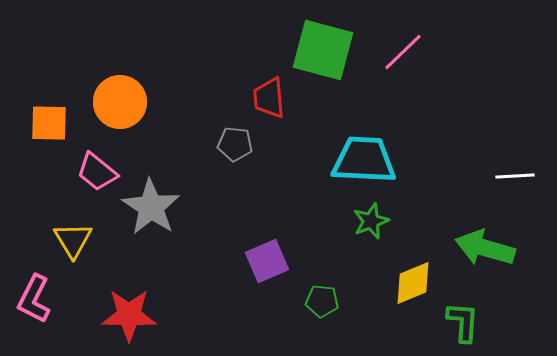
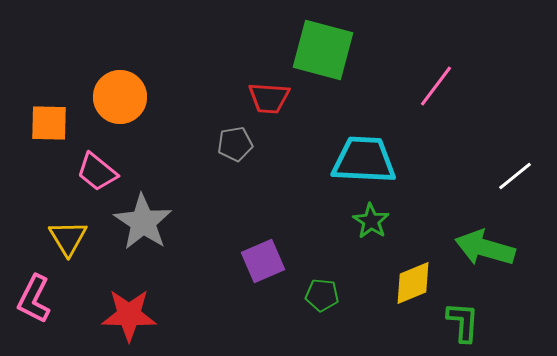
pink line: moved 33 px right, 34 px down; rotated 9 degrees counterclockwise
red trapezoid: rotated 81 degrees counterclockwise
orange circle: moved 5 px up
gray pentagon: rotated 16 degrees counterclockwise
white line: rotated 36 degrees counterclockwise
gray star: moved 8 px left, 15 px down
green star: rotated 18 degrees counterclockwise
yellow triangle: moved 5 px left, 2 px up
purple square: moved 4 px left
green pentagon: moved 6 px up
